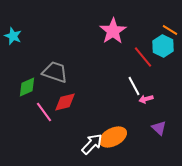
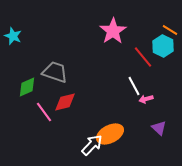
orange ellipse: moved 3 px left, 3 px up
white arrow: moved 1 px down
